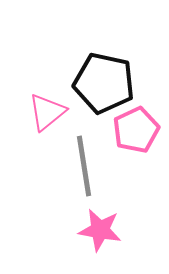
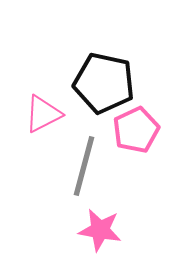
pink triangle: moved 4 px left, 2 px down; rotated 12 degrees clockwise
gray line: rotated 24 degrees clockwise
